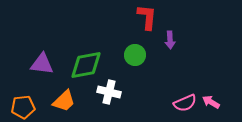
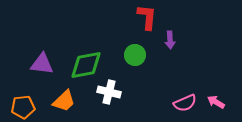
pink arrow: moved 5 px right
